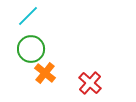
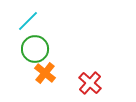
cyan line: moved 5 px down
green circle: moved 4 px right
